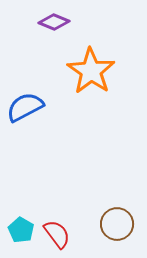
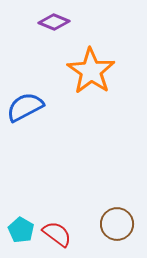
red semicircle: rotated 16 degrees counterclockwise
